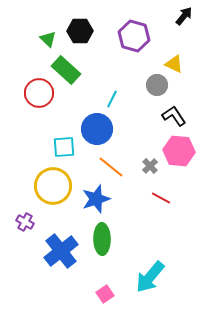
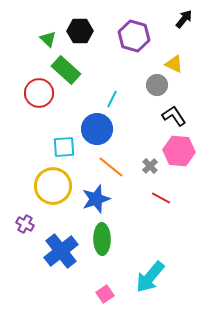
black arrow: moved 3 px down
purple cross: moved 2 px down
